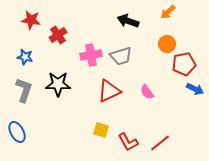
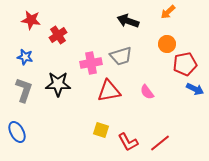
pink cross: moved 8 px down
red pentagon: moved 1 px right
red triangle: rotated 15 degrees clockwise
